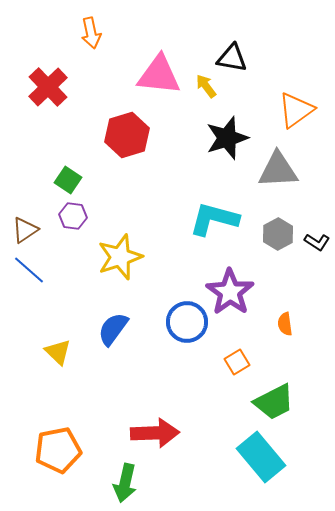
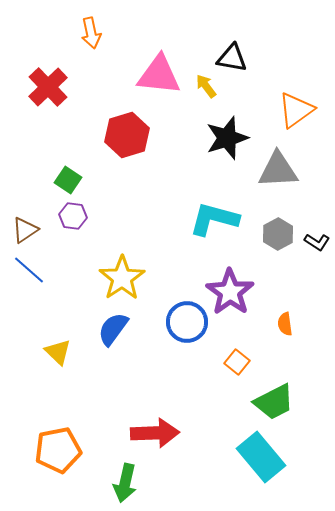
yellow star: moved 2 px right, 21 px down; rotated 15 degrees counterclockwise
orange square: rotated 20 degrees counterclockwise
